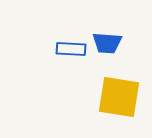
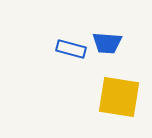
blue rectangle: rotated 12 degrees clockwise
